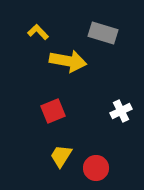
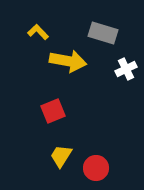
white cross: moved 5 px right, 42 px up
